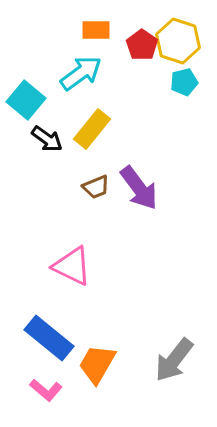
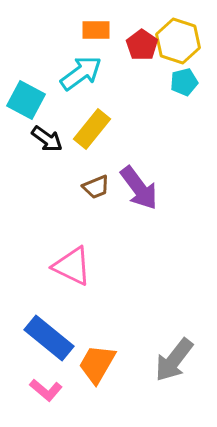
cyan square: rotated 12 degrees counterclockwise
